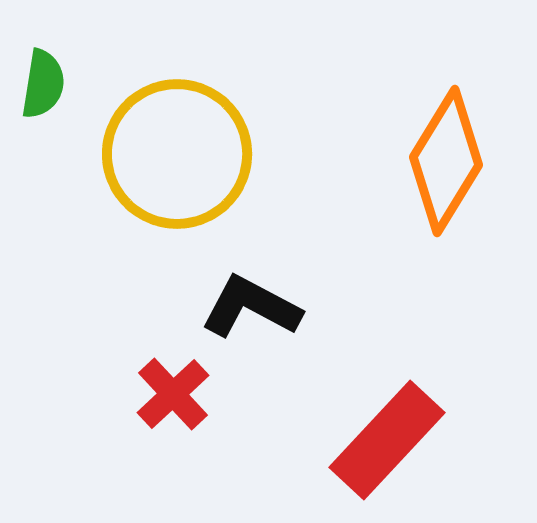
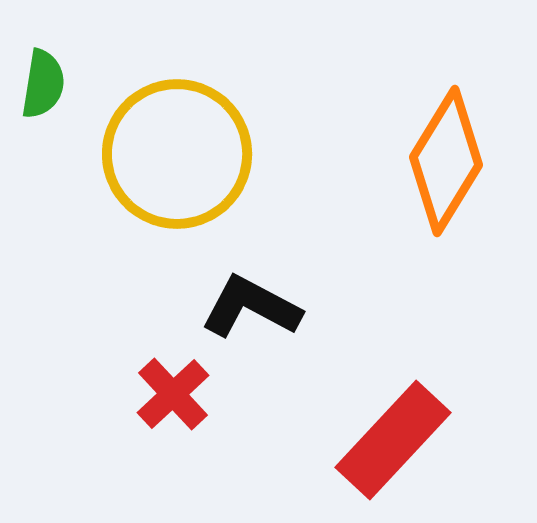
red rectangle: moved 6 px right
